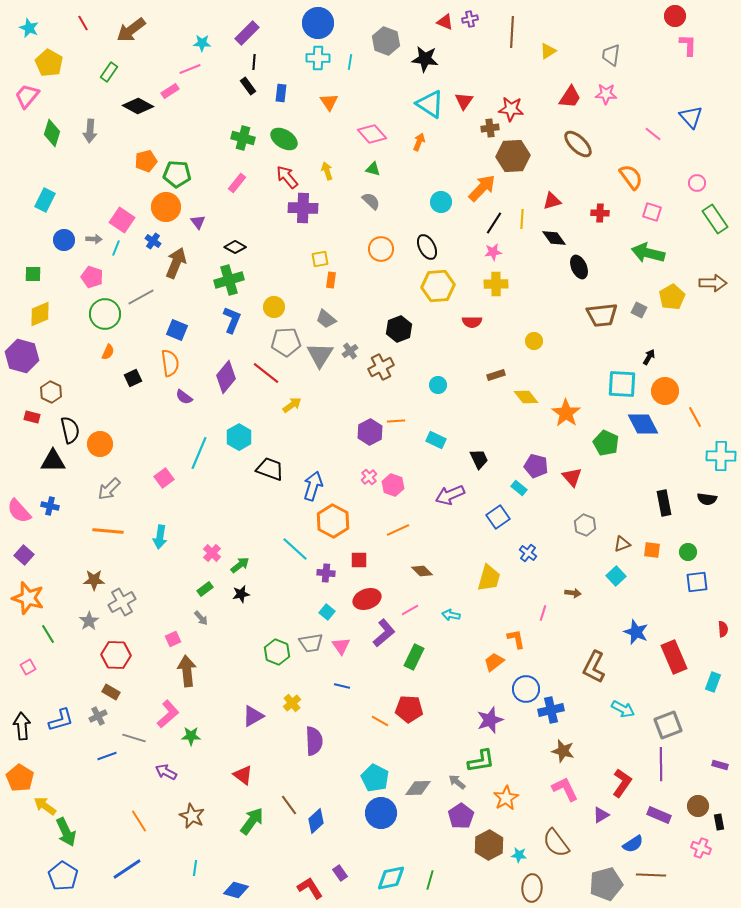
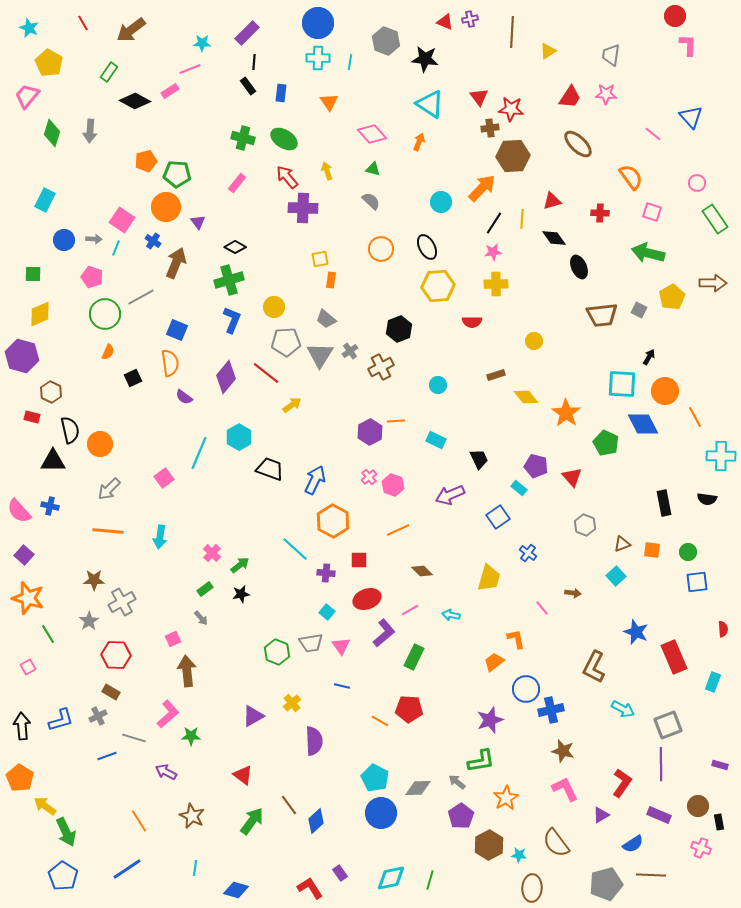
red triangle at (464, 101): moved 15 px right, 4 px up; rotated 12 degrees counterclockwise
black diamond at (138, 106): moved 3 px left, 5 px up
blue arrow at (313, 486): moved 2 px right, 6 px up; rotated 8 degrees clockwise
pink line at (543, 613): moved 1 px left, 5 px up; rotated 56 degrees counterclockwise
